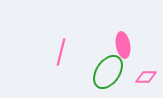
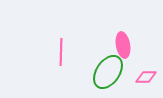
pink line: rotated 12 degrees counterclockwise
